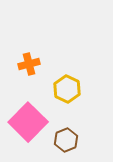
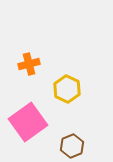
pink square: rotated 9 degrees clockwise
brown hexagon: moved 6 px right, 6 px down
